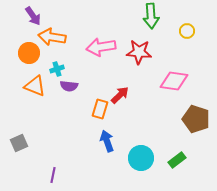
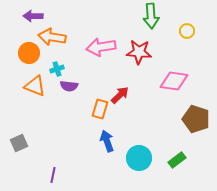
purple arrow: rotated 126 degrees clockwise
cyan circle: moved 2 px left
